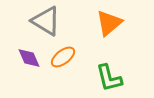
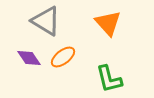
orange triangle: moved 1 px left; rotated 32 degrees counterclockwise
purple diamond: rotated 10 degrees counterclockwise
green L-shape: moved 1 px down
